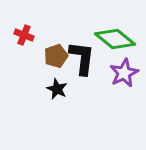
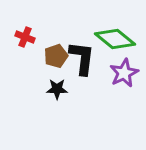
red cross: moved 1 px right, 2 px down
black star: rotated 25 degrees counterclockwise
